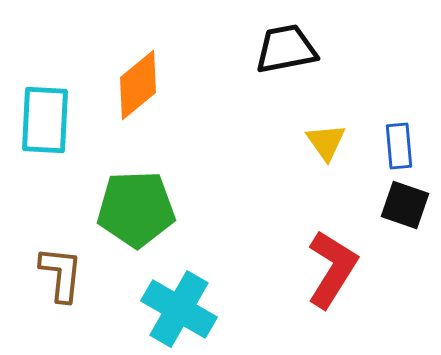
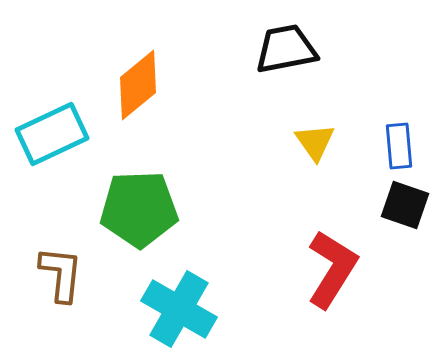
cyan rectangle: moved 7 px right, 14 px down; rotated 62 degrees clockwise
yellow triangle: moved 11 px left
green pentagon: moved 3 px right
